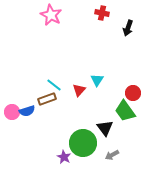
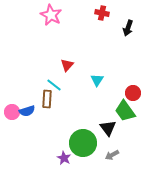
red triangle: moved 12 px left, 25 px up
brown rectangle: rotated 66 degrees counterclockwise
black triangle: moved 3 px right
purple star: moved 1 px down
